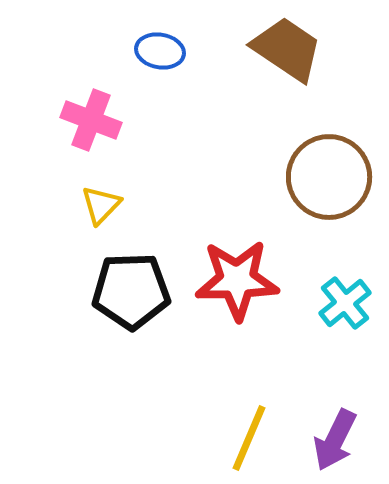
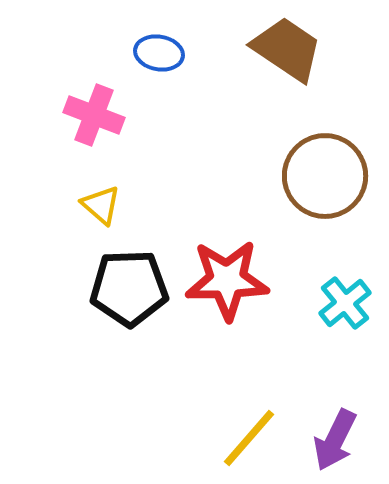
blue ellipse: moved 1 px left, 2 px down
pink cross: moved 3 px right, 5 px up
brown circle: moved 4 px left, 1 px up
yellow triangle: rotated 33 degrees counterclockwise
red star: moved 10 px left
black pentagon: moved 2 px left, 3 px up
yellow line: rotated 18 degrees clockwise
